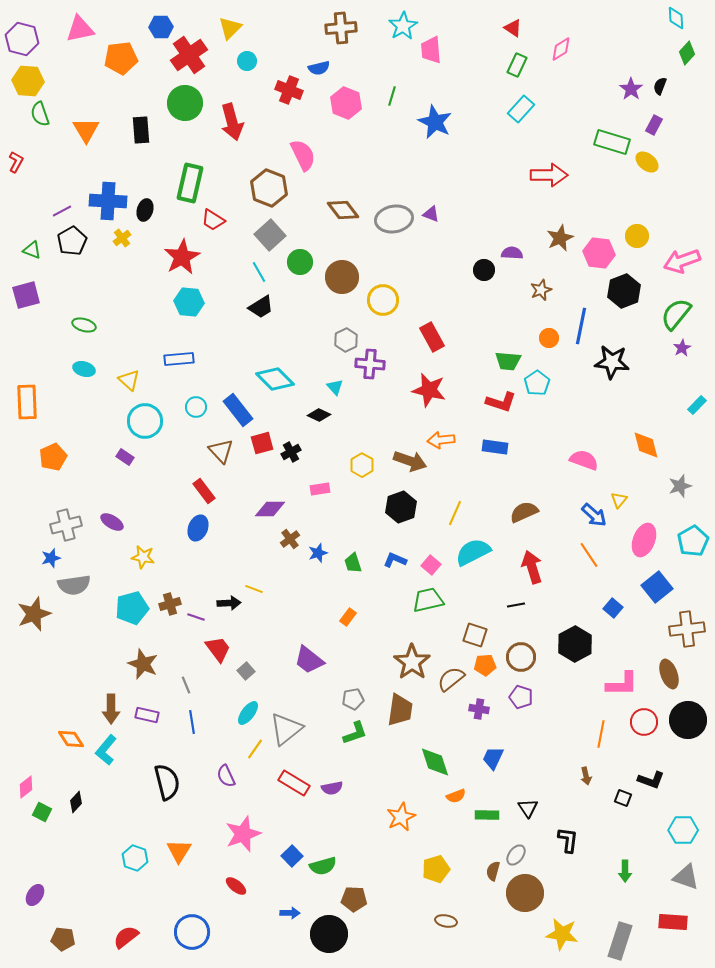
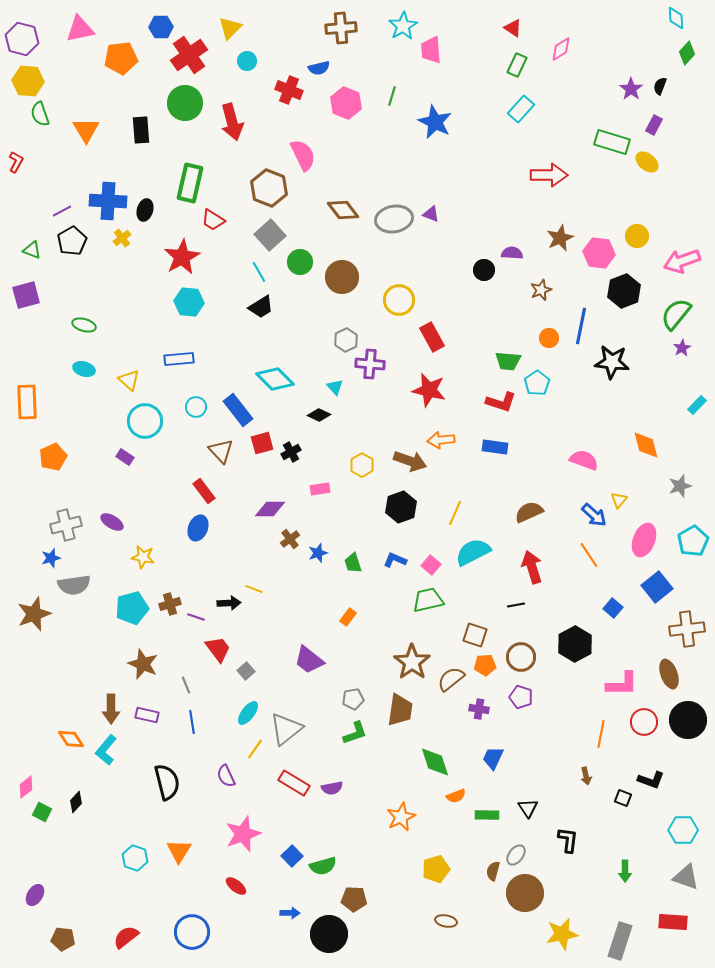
yellow circle at (383, 300): moved 16 px right
brown semicircle at (524, 512): moved 5 px right
yellow star at (562, 934): rotated 20 degrees counterclockwise
